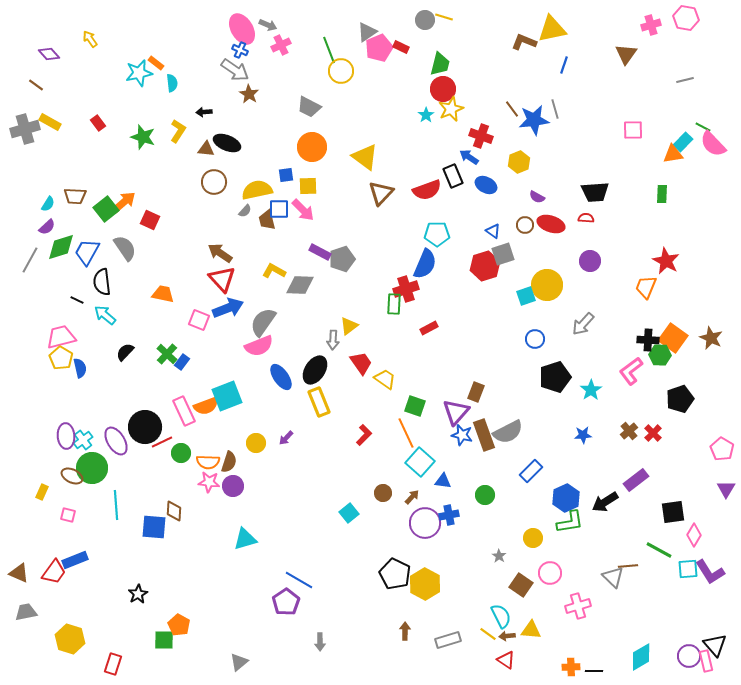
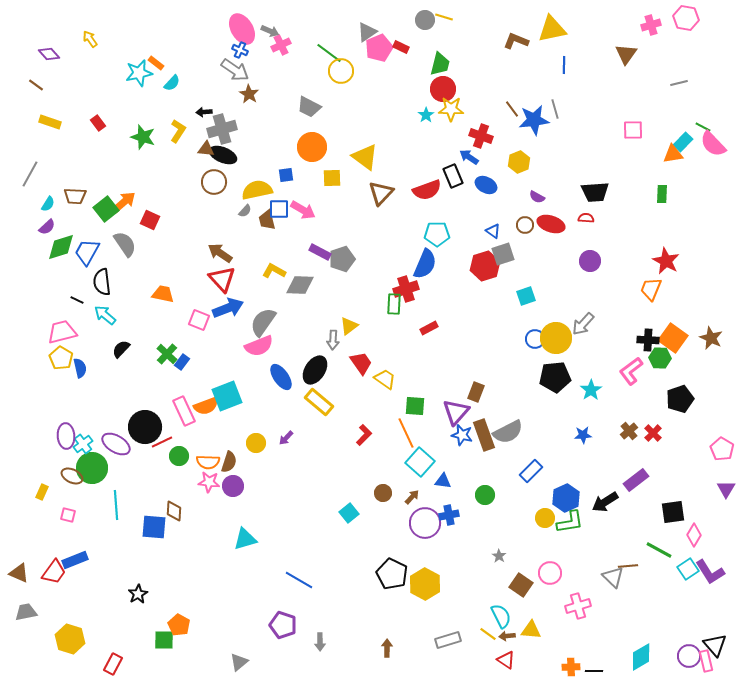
gray arrow at (268, 25): moved 2 px right, 6 px down
brown L-shape at (524, 42): moved 8 px left, 1 px up
green line at (329, 50): moved 3 px down; rotated 32 degrees counterclockwise
blue line at (564, 65): rotated 18 degrees counterclockwise
gray line at (685, 80): moved 6 px left, 3 px down
cyan semicircle at (172, 83): rotated 48 degrees clockwise
yellow star at (451, 109): rotated 25 degrees clockwise
yellow rectangle at (50, 122): rotated 10 degrees counterclockwise
gray cross at (25, 129): moved 197 px right
black ellipse at (227, 143): moved 4 px left, 12 px down
yellow square at (308, 186): moved 24 px right, 8 px up
pink arrow at (303, 210): rotated 15 degrees counterclockwise
gray semicircle at (125, 248): moved 4 px up
gray line at (30, 260): moved 86 px up
yellow circle at (547, 285): moved 9 px right, 53 px down
orange trapezoid at (646, 287): moved 5 px right, 2 px down
pink trapezoid at (61, 337): moved 1 px right, 5 px up
black semicircle at (125, 352): moved 4 px left, 3 px up
green hexagon at (660, 355): moved 3 px down
black pentagon at (555, 377): rotated 12 degrees clockwise
yellow rectangle at (319, 402): rotated 28 degrees counterclockwise
green square at (415, 406): rotated 15 degrees counterclockwise
cyan cross at (83, 440): moved 4 px down
purple ellipse at (116, 441): moved 3 px down; rotated 28 degrees counterclockwise
green circle at (181, 453): moved 2 px left, 3 px down
yellow circle at (533, 538): moved 12 px right, 20 px up
cyan square at (688, 569): rotated 30 degrees counterclockwise
black pentagon at (395, 574): moved 3 px left
purple pentagon at (286, 602): moved 3 px left, 23 px down; rotated 20 degrees counterclockwise
brown arrow at (405, 631): moved 18 px left, 17 px down
red rectangle at (113, 664): rotated 10 degrees clockwise
